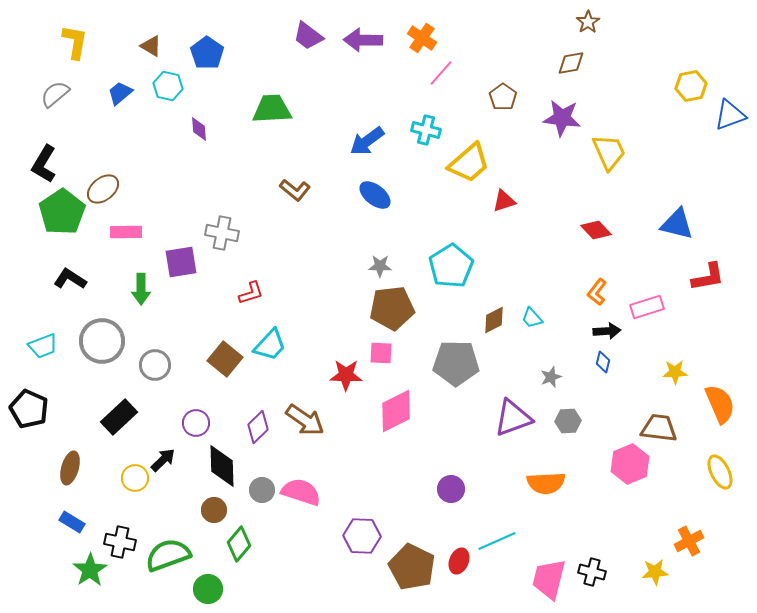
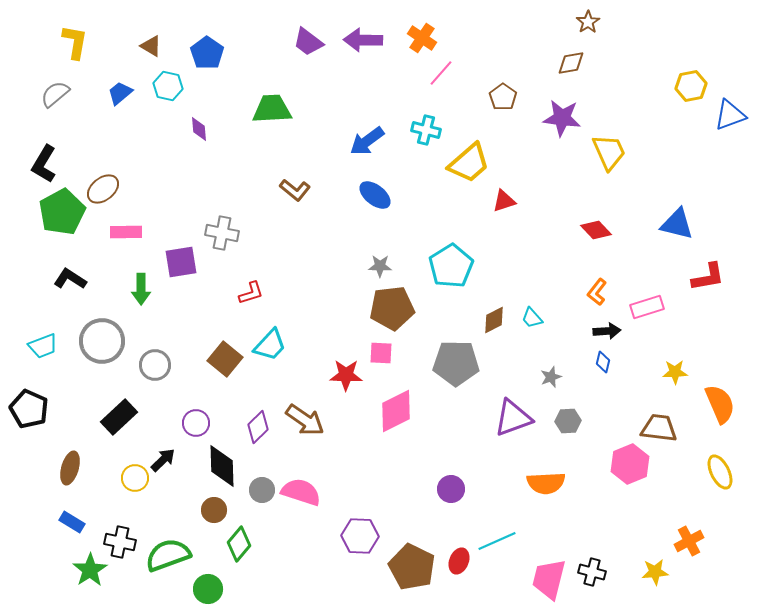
purple trapezoid at (308, 36): moved 6 px down
green pentagon at (62, 212): rotated 6 degrees clockwise
purple hexagon at (362, 536): moved 2 px left
